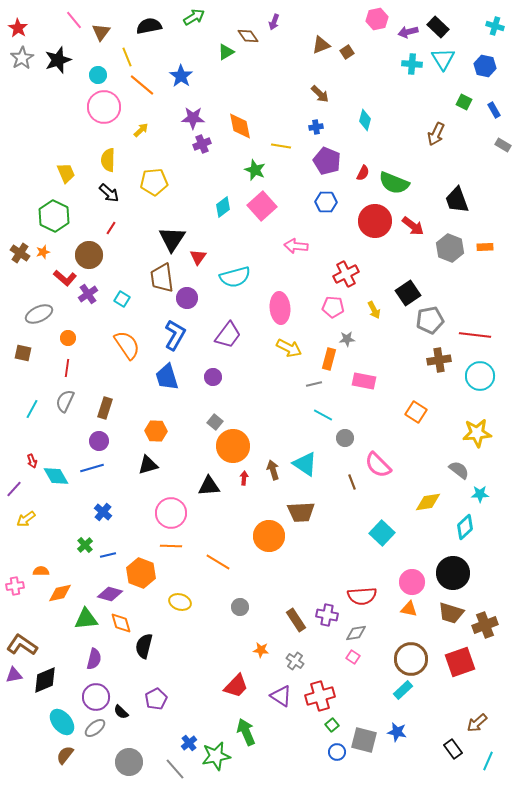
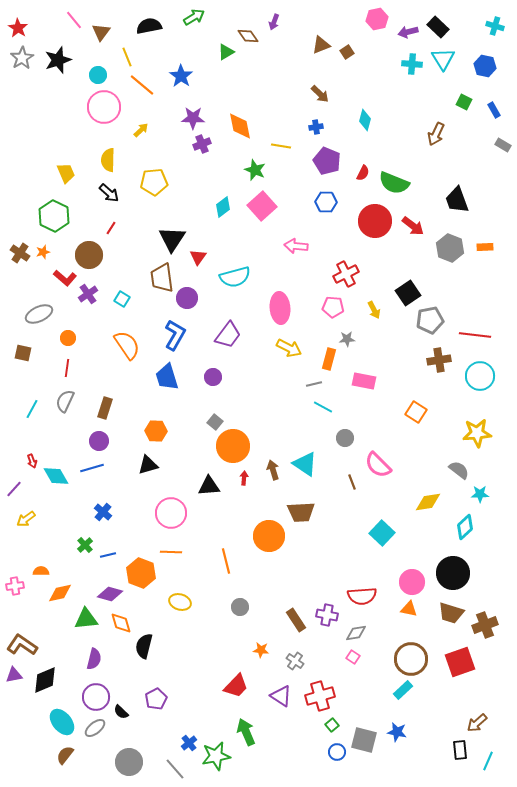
cyan line at (323, 415): moved 8 px up
orange line at (171, 546): moved 6 px down
orange line at (218, 562): moved 8 px right, 1 px up; rotated 45 degrees clockwise
black rectangle at (453, 749): moved 7 px right, 1 px down; rotated 30 degrees clockwise
